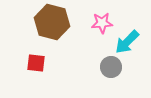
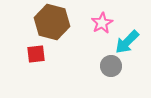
pink star: rotated 25 degrees counterclockwise
red square: moved 9 px up; rotated 12 degrees counterclockwise
gray circle: moved 1 px up
